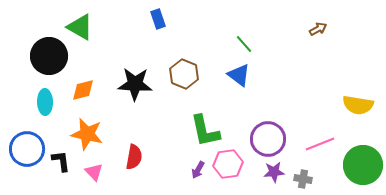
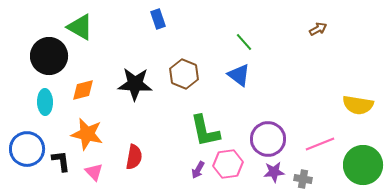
green line: moved 2 px up
